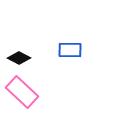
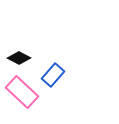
blue rectangle: moved 17 px left, 25 px down; rotated 50 degrees counterclockwise
